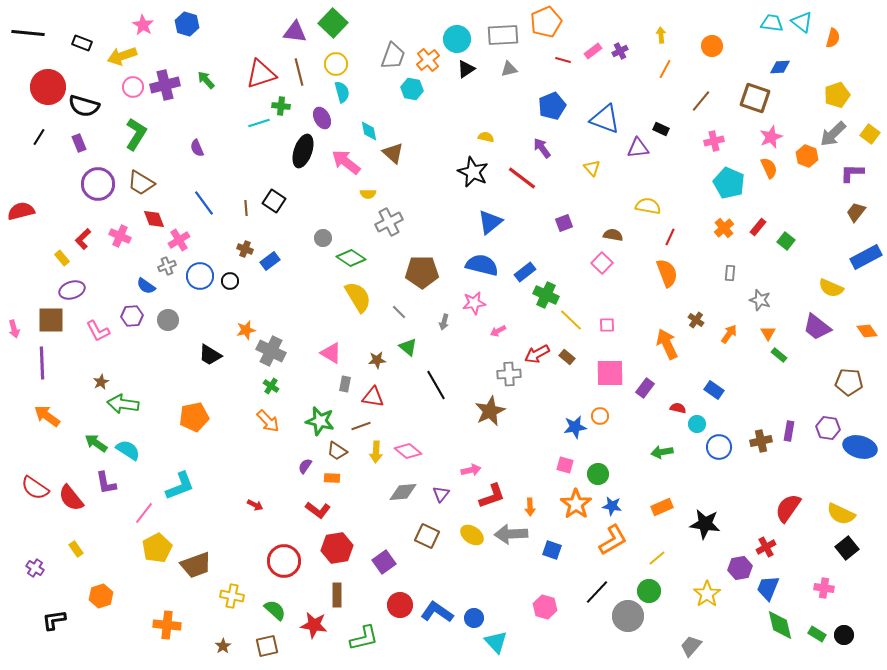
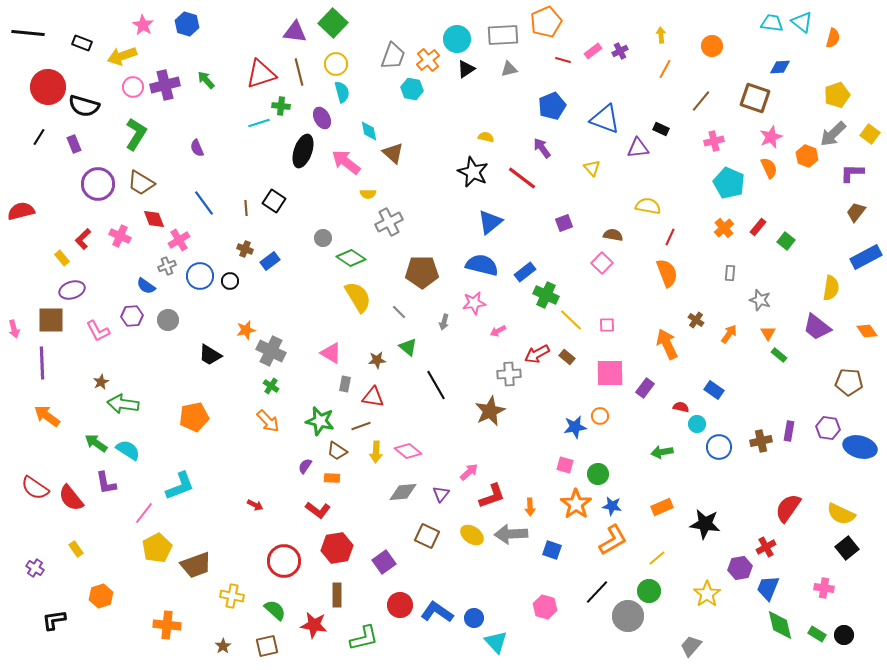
purple rectangle at (79, 143): moved 5 px left, 1 px down
yellow semicircle at (831, 288): rotated 105 degrees counterclockwise
red semicircle at (678, 408): moved 3 px right, 1 px up
pink arrow at (471, 470): moved 2 px left, 2 px down; rotated 30 degrees counterclockwise
